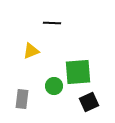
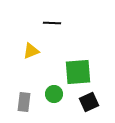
green circle: moved 8 px down
gray rectangle: moved 2 px right, 3 px down
